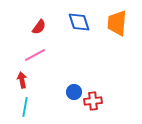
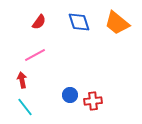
orange trapezoid: rotated 56 degrees counterclockwise
red semicircle: moved 5 px up
blue circle: moved 4 px left, 3 px down
cyan line: rotated 48 degrees counterclockwise
